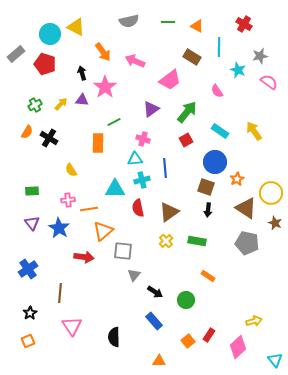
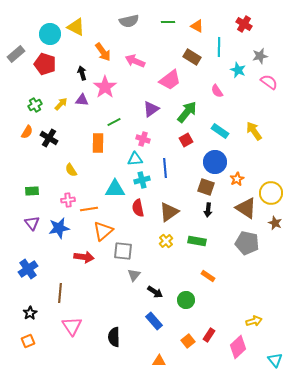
blue star at (59, 228): rotated 30 degrees clockwise
